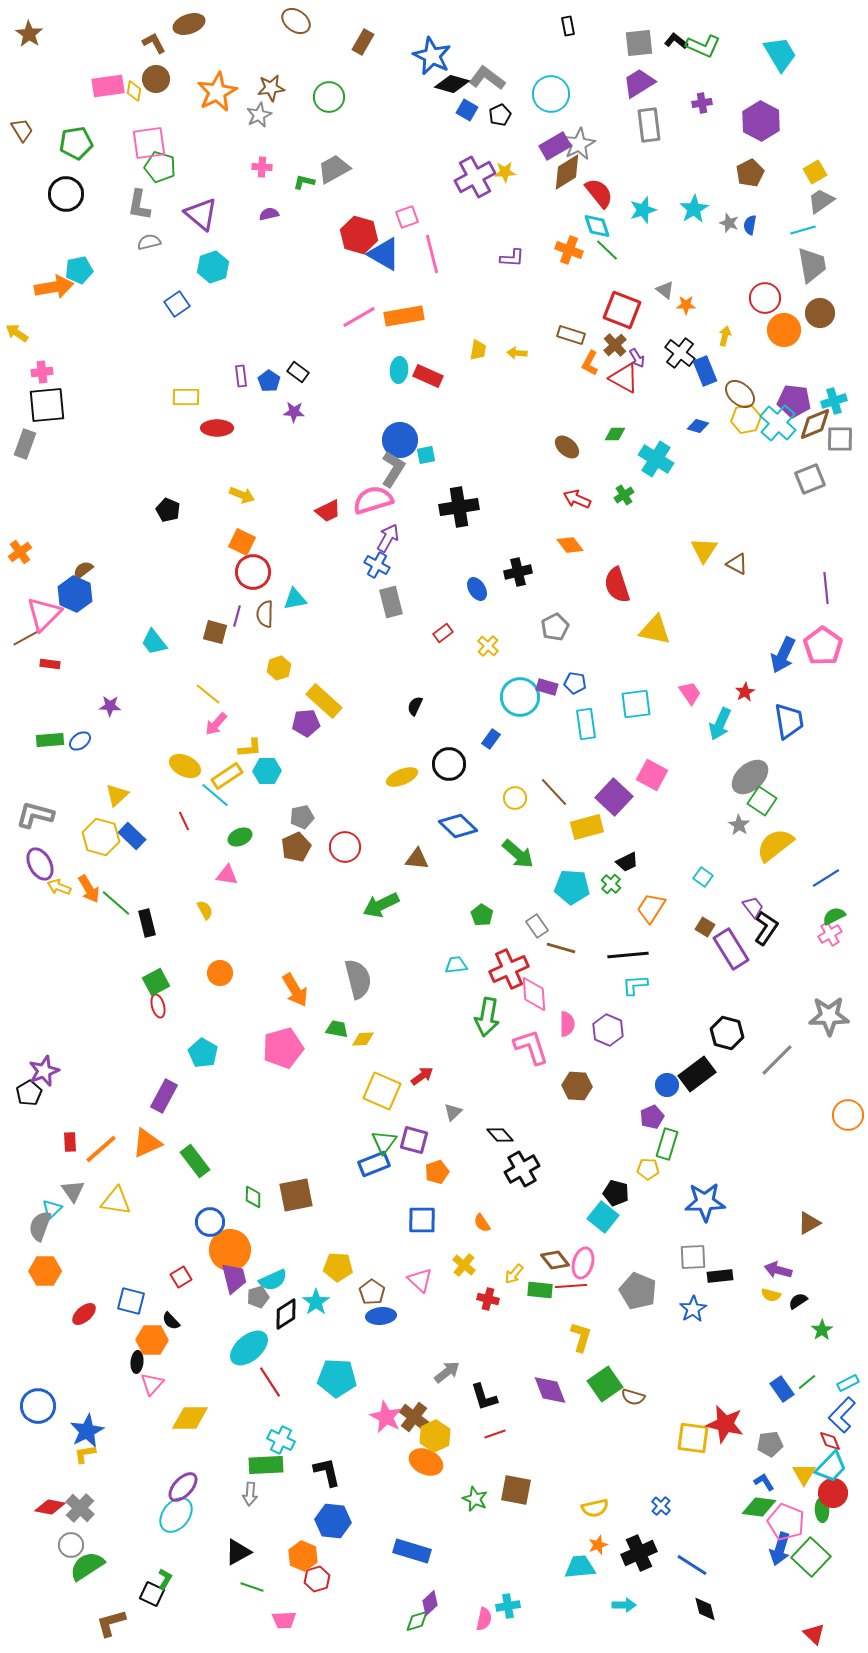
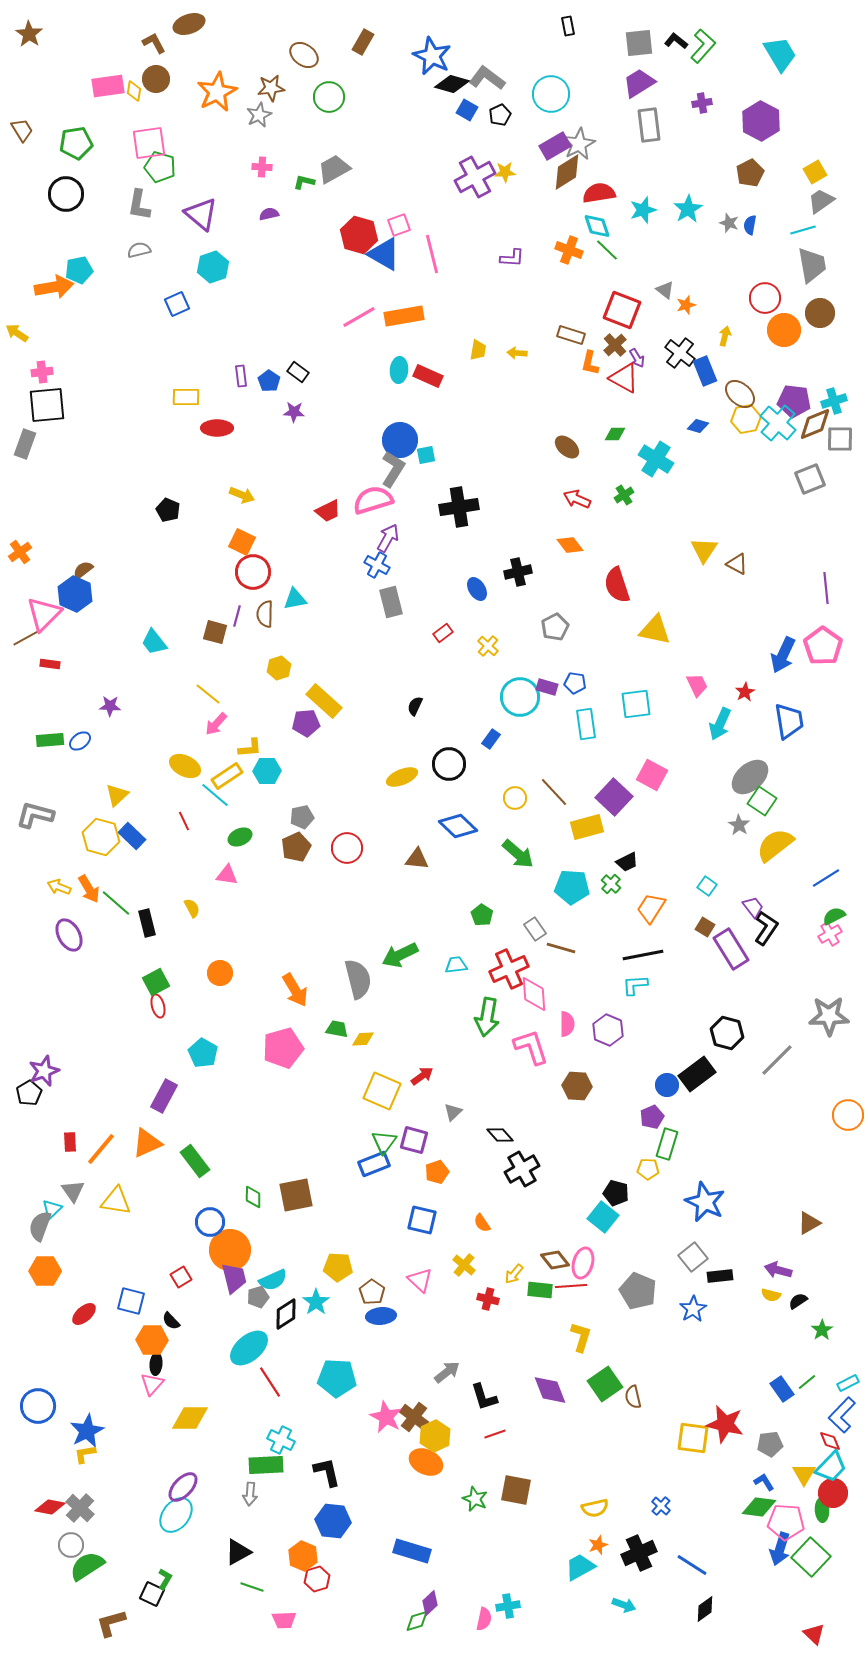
brown ellipse at (296, 21): moved 8 px right, 34 px down
green L-shape at (703, 46): rotated 72 degrees counterclockwise
red semicircle at (599, 193): rotated 60 degrees counterclockwise
cyan star at (694, 209): moved 6 px left
pink square at (407, 217): moved 8 px left, 8 px down
gray semicircle at (149, 242): moved 10 px left, 8 px down
blue square at (177, 304): rotated 10 degrees clockwise
orange star at (686, 305): rotated 18 degrees counterclockwise
orange L-shape at (590, 363): rotated 15 degrees counterclockwise
pink trapezoid at (690, 693): moved 7 px right, 8 px up; rotated 10 degrees clockwise
red circle at (345, 847): moved 2 px right, 1 px down
purple ellipse at (40, 864): moved 29 px right, 71 px down
cyan square at (703, 877): moved 4 px right, 9 px down
green arrow at (381, 905): moved 19 px right, 50 px down
yellow semicircle at (205, 910): moved 13 px left, 2 px up
gray rectangle at (537, 926): moved 2 px left, 3 px down
black line at (628, 955): moved 15 px right; rotated 6 degrees counterclockwise
orange line at (101, 1149): rotated 9 degrees counterclockwise
blue star at (705, 1202): rotated 27 degrees clockwise
blue square at (422, 1220): rotated 12 degrees clockwise
gray square at (693, 1257): rotated 36 degrees counterclockwise
black ellipse at (137, 1362): moved 19 px right, 2 px down
brown semicircle at (633, 1397): rotated 60 degrees clockwise
pink pentagon at (786, 1522): rotated 18 degrees counterclockwise
cyan trapezoid at (580, 1567): rotated 24 degrees counterclockwise
cyan arrow at (624, 1605): rotated 20 degrees clockwise
black diamond at (705, 1609): rotated 68 degrees clockwise
